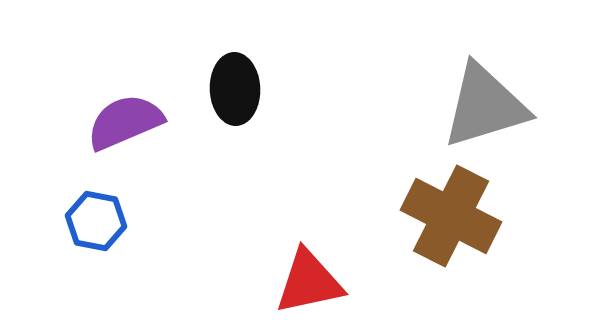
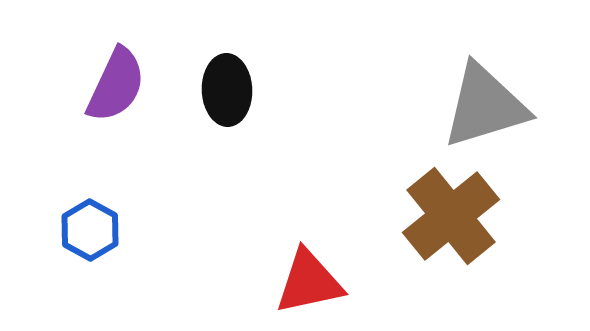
black ellipse: moved 8 px left, 1 px down
purple semicircle: moved 9 px left, 37 px up; rotated 138 degrees clockwise
brown cross: rotated 24 degrees clockwise
blue hexagon: moved 6 px left, 9 px down; rotated 18 degrees clockwise
